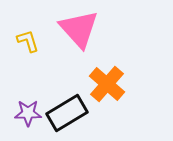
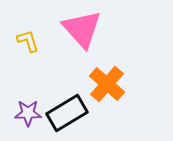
pink triangle: moved 3 px right
